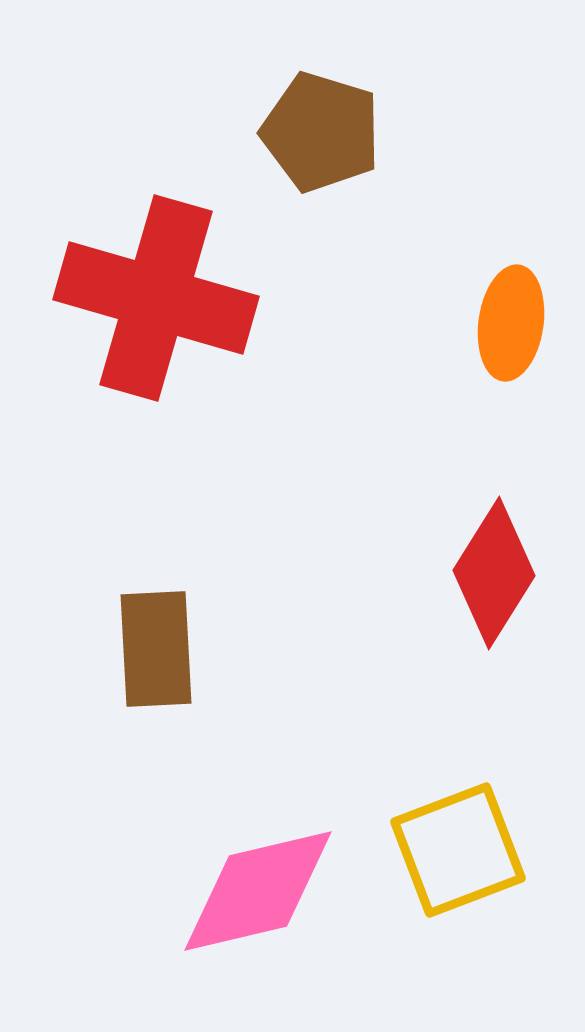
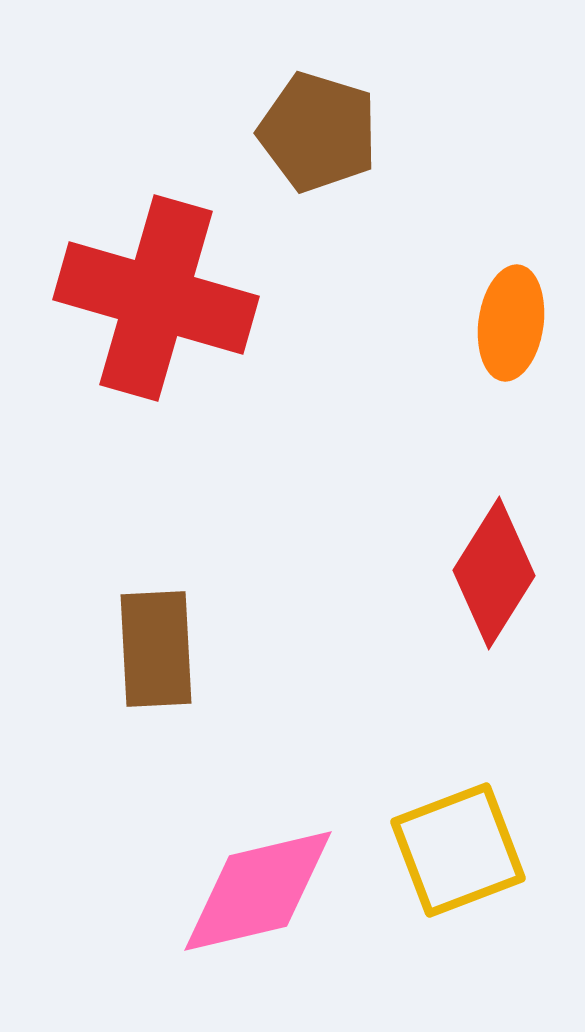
brown pentagon: moved 3 px left
